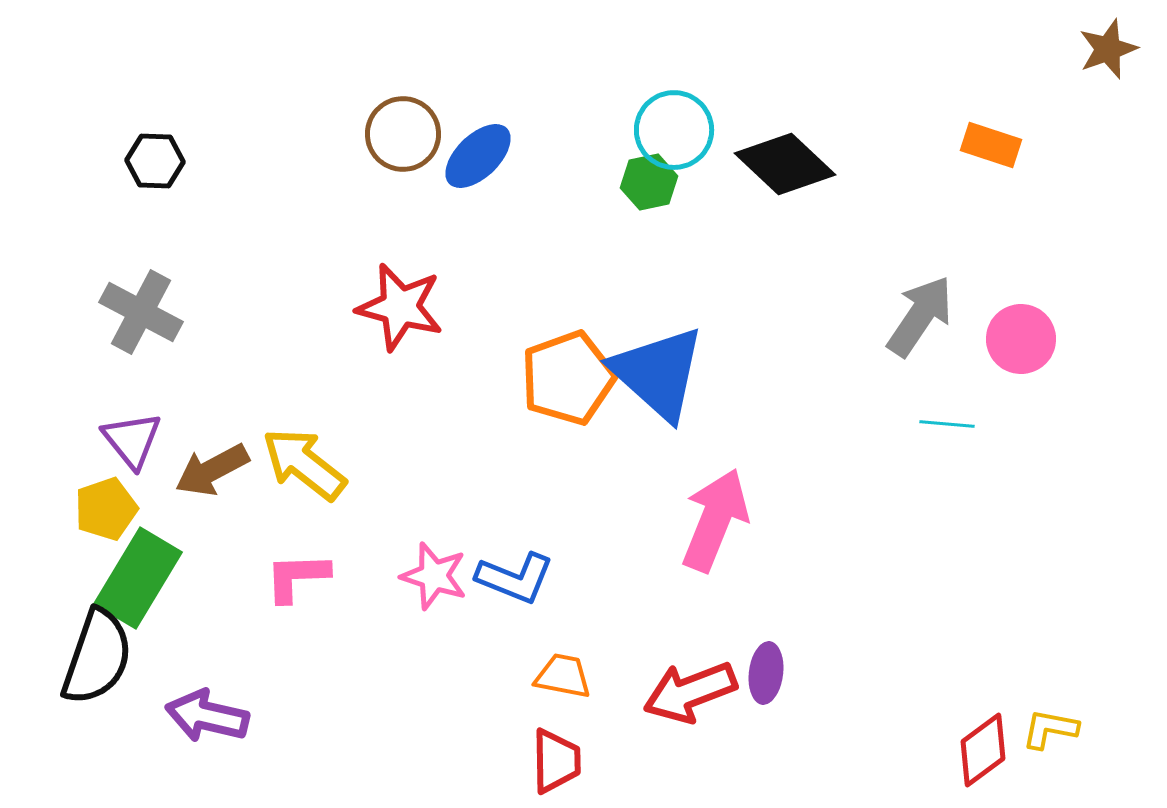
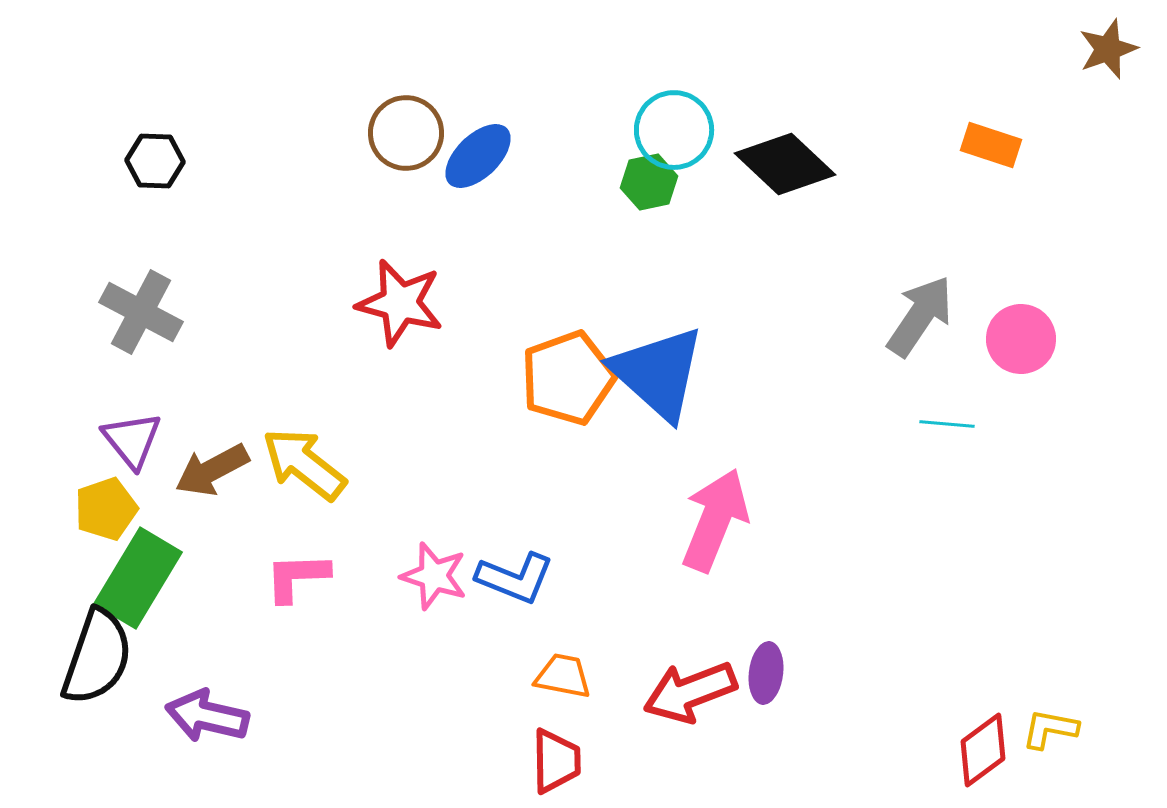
brown circle: moved 3 px right, 1 px up
red star: moved 4 px up
